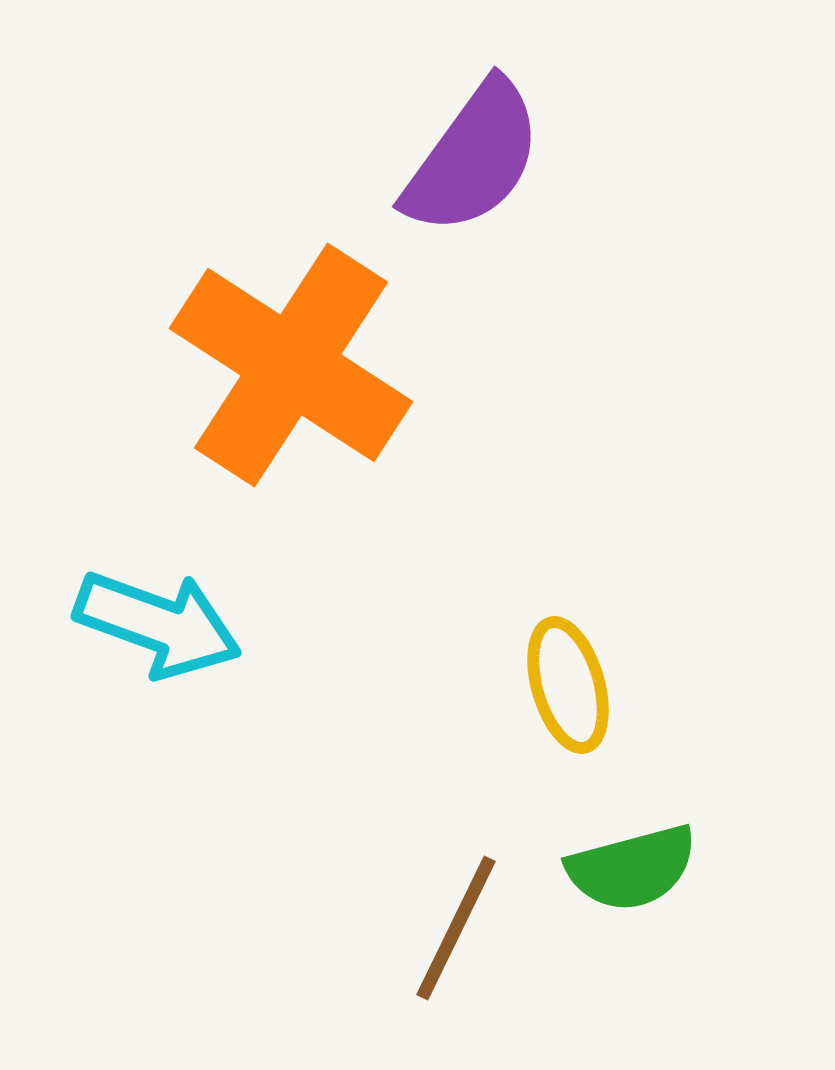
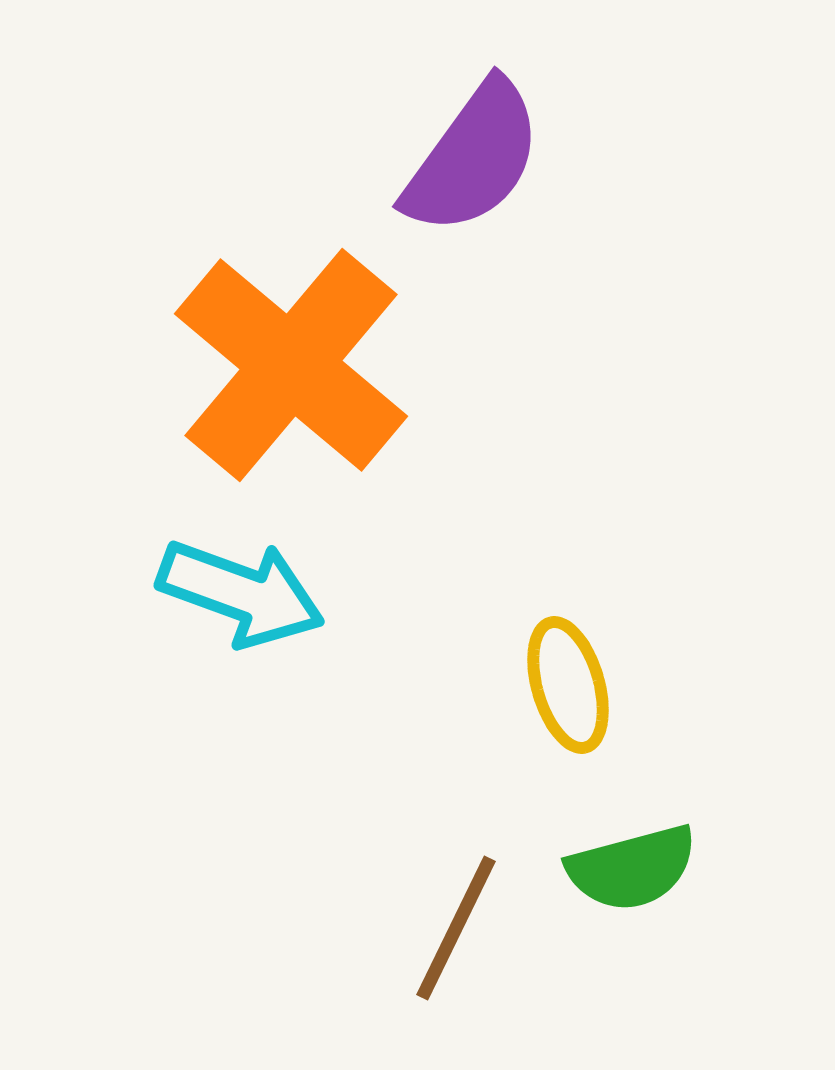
orange cross: rotated 7 degrees clockwise
cyan arrow: moved 83 px right, 31 px up
